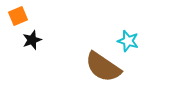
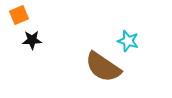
orange square: moved 1 px right, 1 px up
black star: rotated 18 degrees clockwise
